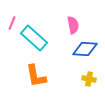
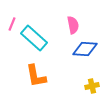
pink line: moved 1 px down
yellow cross: moved 3 px right, 7 px down; rotated 24 degrees counterclockwise
